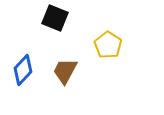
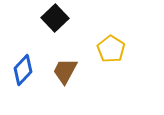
black square: rotated 24 degrees clockwise
yellow pentagon: moved 3 px right, 4 px down
